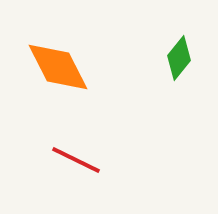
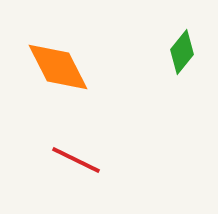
green diamond: moved 3 px right, 6 px up
